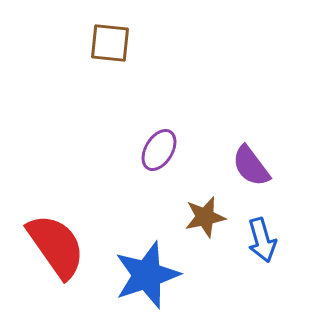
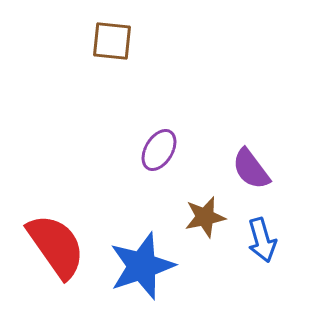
brown square: moved 2 px right, 2 px up
purple semicircle: moved 3 px down
blue star: moved 5 px left, 9 px up
